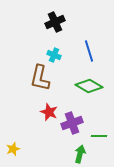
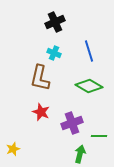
cyan cross: moved 2 px up
red star: moved 8 px left
